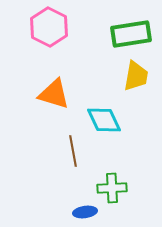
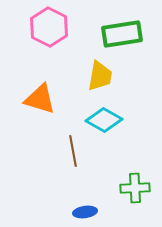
green rectangle: moved 9 px left
yellow trapezoid: moved 36 px left
orange triangle: moved 14 px left, 5 px down
cyan diamond: rotated 36 degrees counterclockwise
green cross: moved 23 px right
